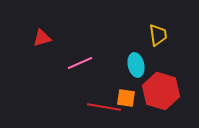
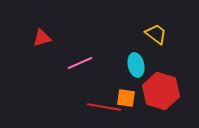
yellow trapezoid: moved 2 px left, 1 px up; rotated 45 degrees counterclockwise
